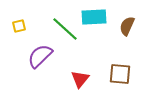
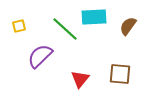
brown semicircle: moved 1 px right; rotated 12 degrees clockwise
